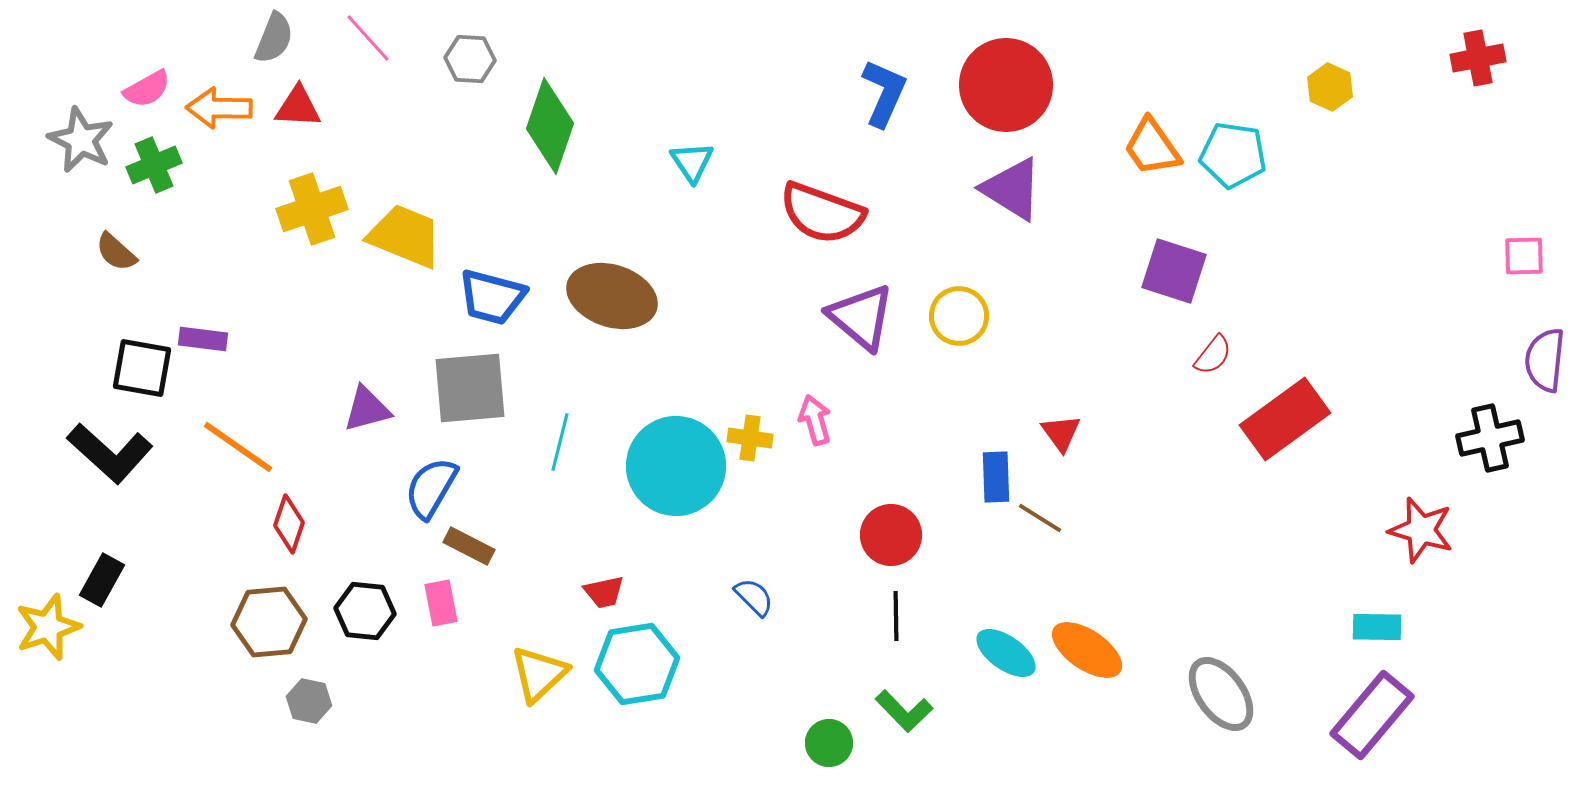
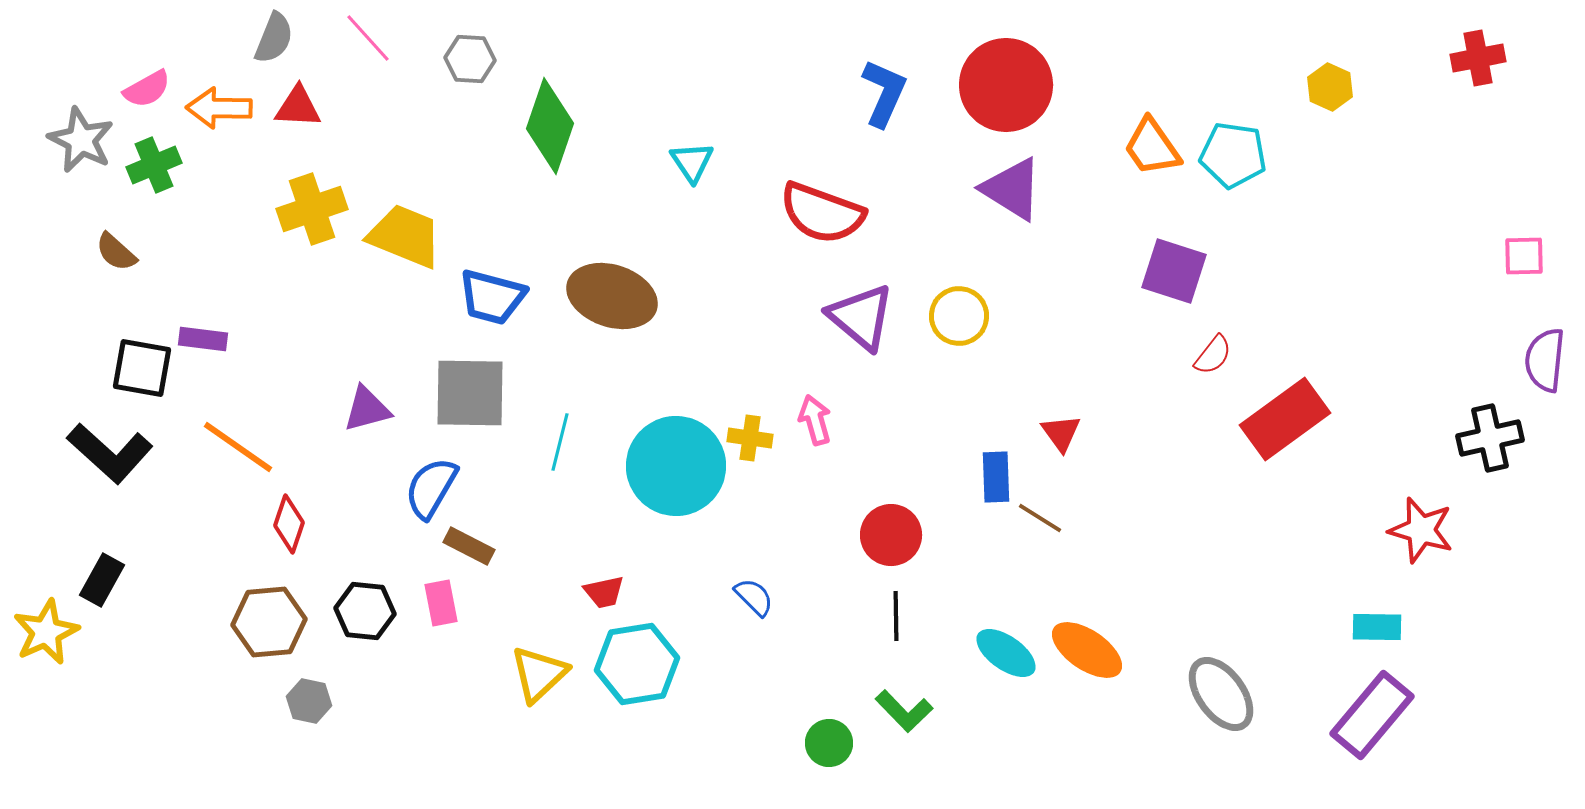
gray square at (470, 388): moved 5 px down; rotated 6 degrees clockwise
yellow star at (48, 627): moved 2 px left, 5 px down; rotated 6 degrees counterclockwise
